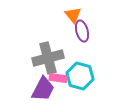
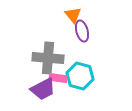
gray cross: rotated 20 degrees clockwise
purple trapezoid: rotated 36 degrees clockwise
